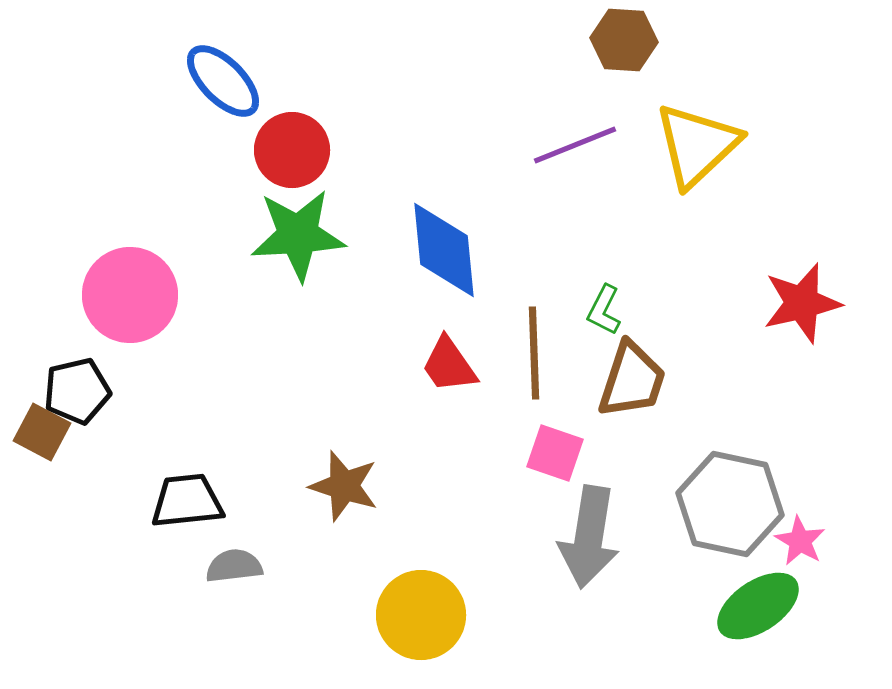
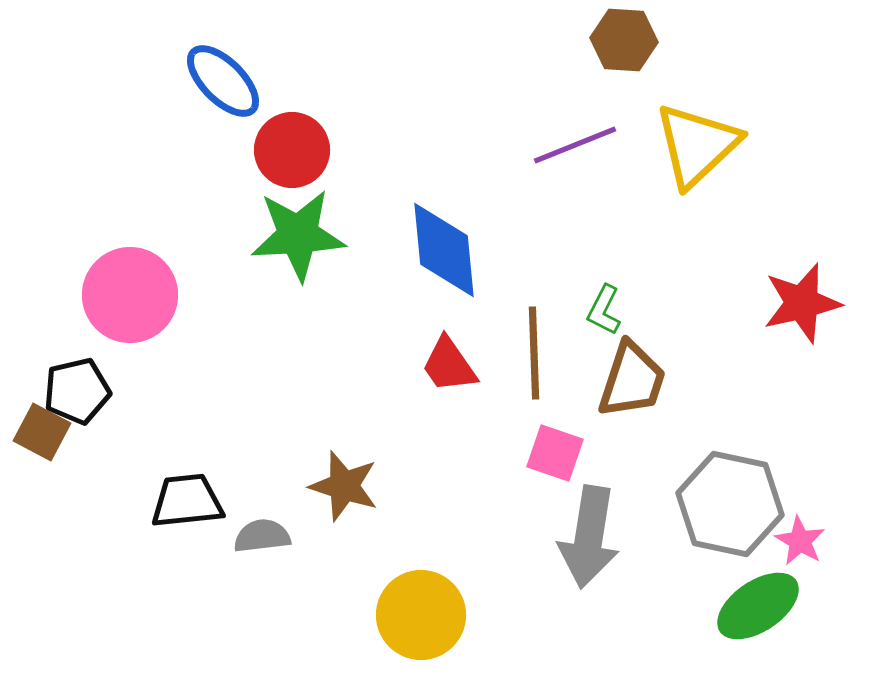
gray semicircle: moved 28 px right, 30 px up
